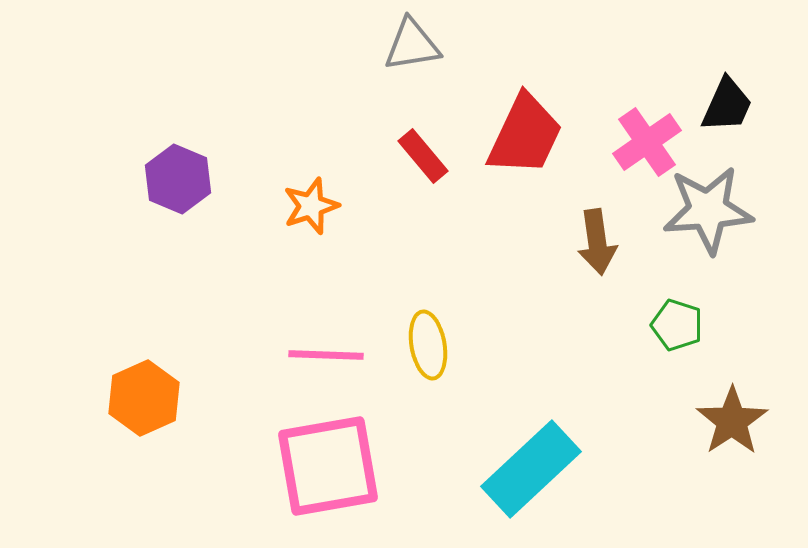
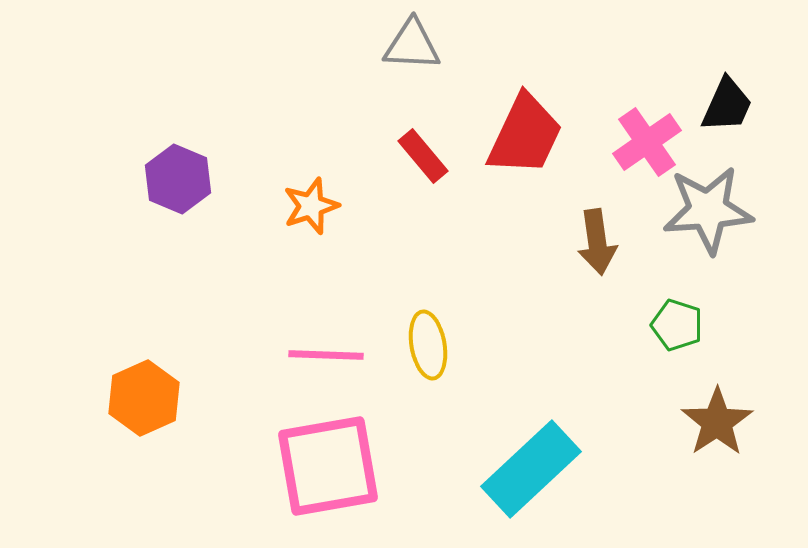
gray triangle: rotated 12 degrees clockwise
brown star: moved 15 px left, 1 px down
